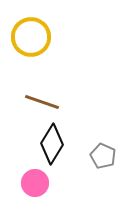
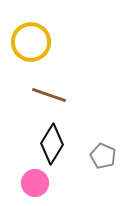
yellow circle: moved 5 px down
brown line: moved 7 px right, 7 px up
